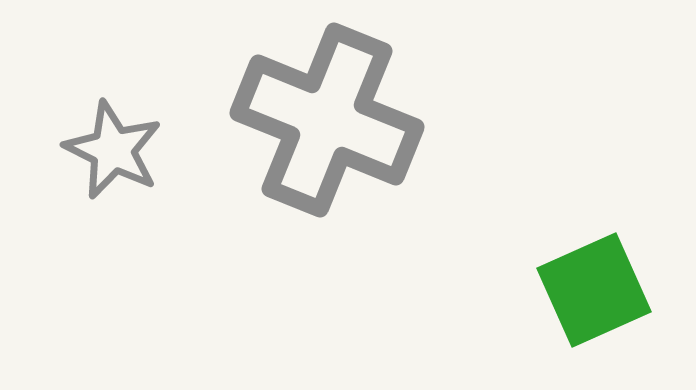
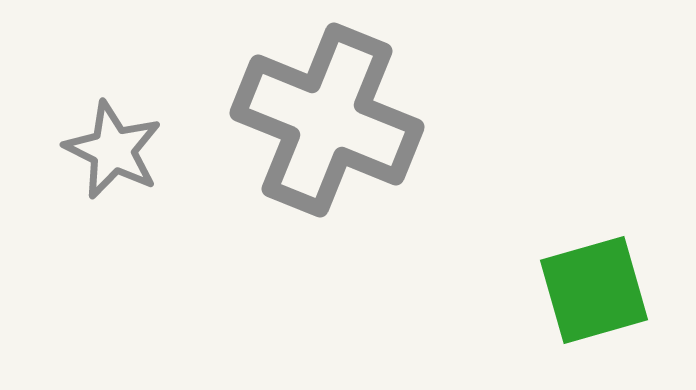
green square: rotated 8 degrees clockwise
